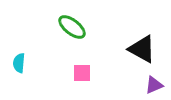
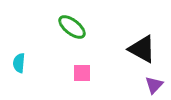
purple triangle: rotated 24 degrees counterclockwise
